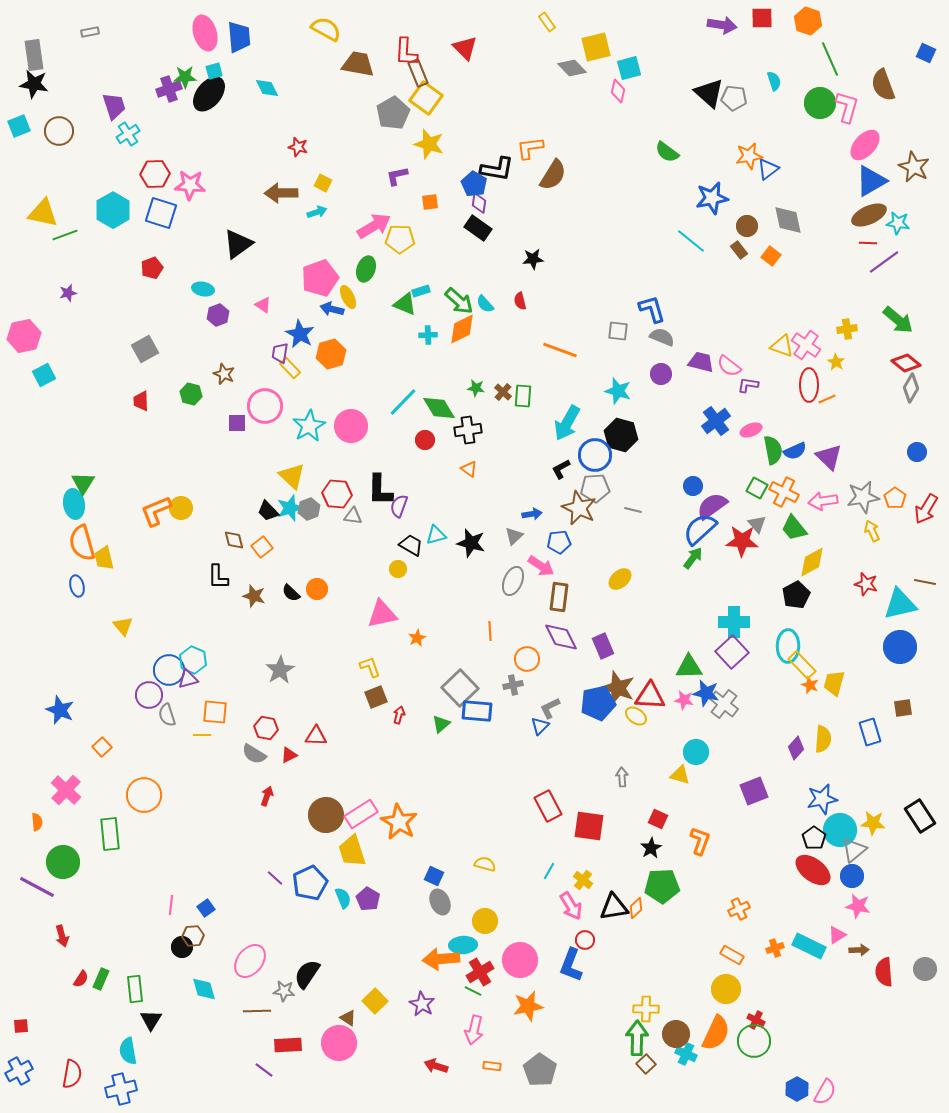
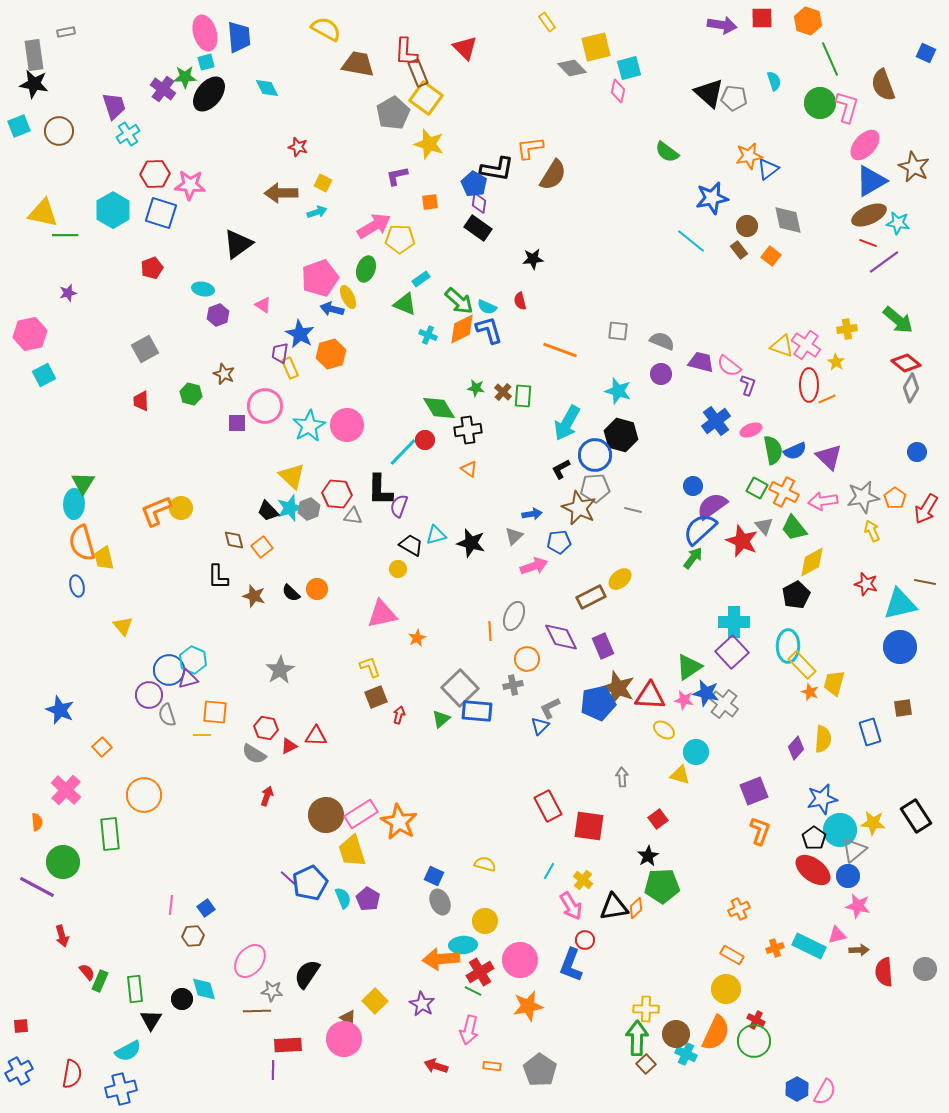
gray rectangle at (90, 32): moved 24 px left
cyan square at (214, 71): moved 8 px left, 9 px up
purple cross at (169, 89): moved 6 px left; rotated 35 degrees counterclockwise
green line at (65, 235): rotated 20 degrees clockwise
red line at (868, 243): rotated 18 degrees clockwise
cyan rectangle at (421, 291): moved 12 px up; rotated 18 degrees counterclockwise
cyan semicircle at (485, 304): moved 2 px right, 3 px down; rotated 24 degrees counterclockwise
blue L-shape at (652, 309): moved 163 px left, 21 px down
cyan cross at (428, 335): rotated 24 degrees clockwise
pink hexagon at (24, 336): moved 6 px right, 2 px up
gray semicircle at (662, 337): moved 4 px down
yellow rectangle at (290, 368): rotated 20 degrees clockwise
purple L-shape at (748, 385): rotated 100 degrees clockwise
cyan line at (403, 402): moved 50 px down
pink circle at (351, 426): moved 4 px left, 1 px up
cyan ellipse at (74, 504): rotated 12 degrees clockwise
gray triangle at (757, 524): moved 7 px right, 2 px down
red star at (742, 541): rotated 20 degrees clockwise
pink arrow at (541, 566): moved 7 px left; rotated 52 degrees counterclockwise
gray ellipse at (513, 581): moved 1 px right, 35 px down
brown rectangle at (559, 597): moved 32 px right; rotated 56 degrees clockwise
green triangle at (689, 667): rotated 32 degrees counterclockwise
orange star at (810, 685): moved 7 px down
yellow ellipse at (636, 716): moved 28 px right, 14 px down
green triangle at (441, 724): moved 5 px up
red triangle at (289, 755): moved 9 px up
black rectangle at (920, 816): moved 4 px left
red square at (658, 819): rotated 30 degrees clockwise
orange L-shape at (700, 841): moved 60 px right, 10 px up
black star at (651, 848): moved 3 px left, 8 px down
blue circle at (852, 876): moved 4 px left
purple line at (275, 878): moved 13 px right
pink triangle at (837, 935): rotated 18 degrees clockwise
black circle at (182, 947): moved 52 px down
red semicircle at (81, 979): moved 6 px right, 7 px up; rotated 72 degrees counterclockwise
green rectangle at (101, 979): moved 1 px left, 2 px down
gray star at (284, 991): moved 12 px left
pink arrow at (474, 1030): moved 5 px left
pink circle at (339, 1043): moved 5 px right, 4 px up
cyan semicircle at (128, 1051): rotated 108 degrees counterclockwise
purple line at (264, 1070): moved 9 px right; rotated 54 degrees clockwise
